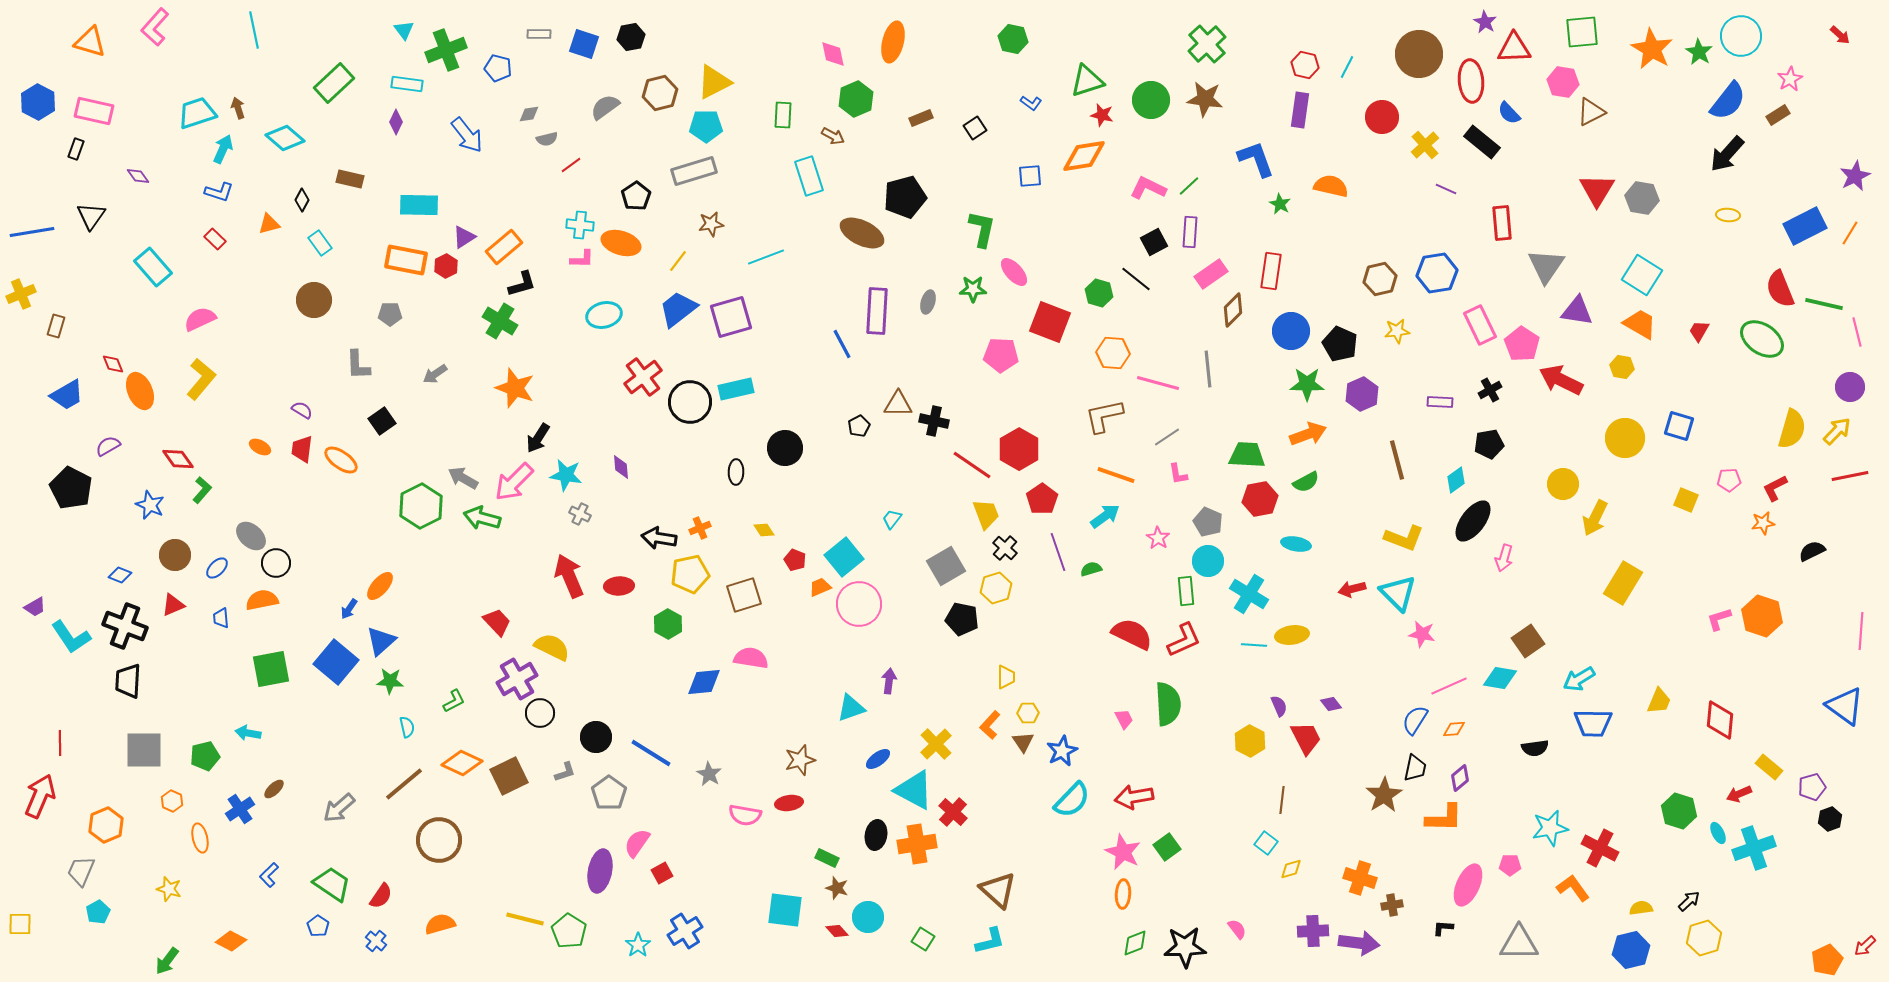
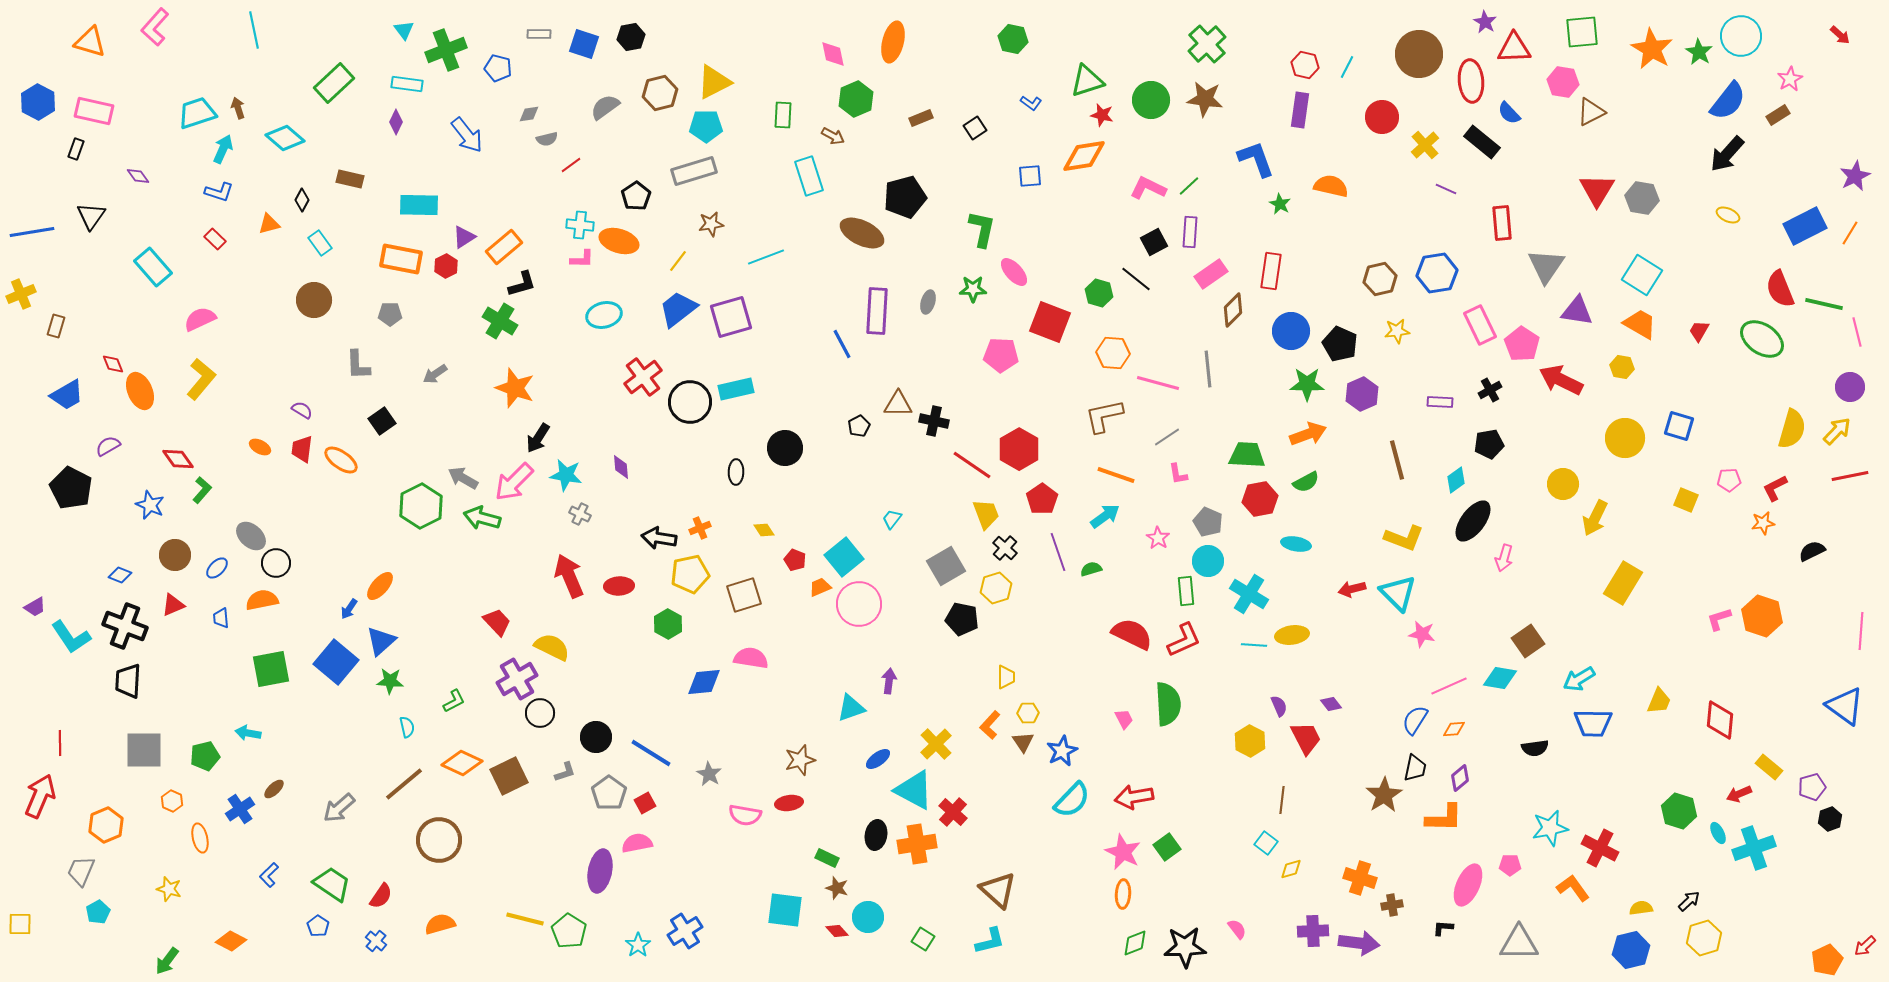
yellow ellipse at (1728, 215): rotated 20 degrees clockwise
orange ellipse at (621, 243): moved 2 px left, 2 px up
orange rectangle at (406, 260): moved 5 px left, 1 px up
pink semicircle at (637, 843): rotated 44 degrees clockwise
red square at (662, 873): moved 17 px left, 70 px up
